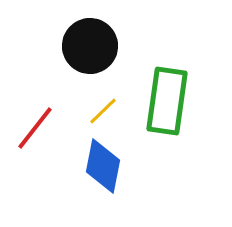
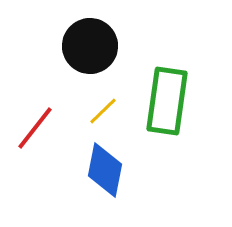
blue diamond: moved 2 px right, 4 px down
